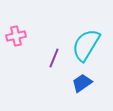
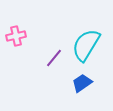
purple line: rotated 18 degrees clockwise
